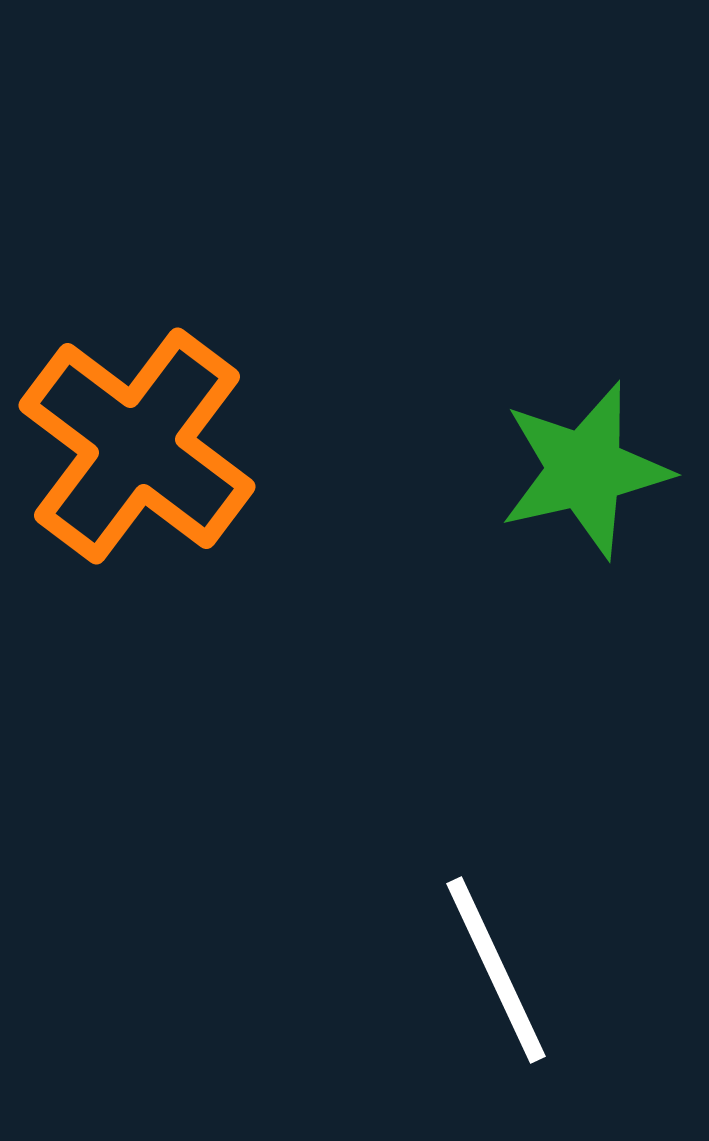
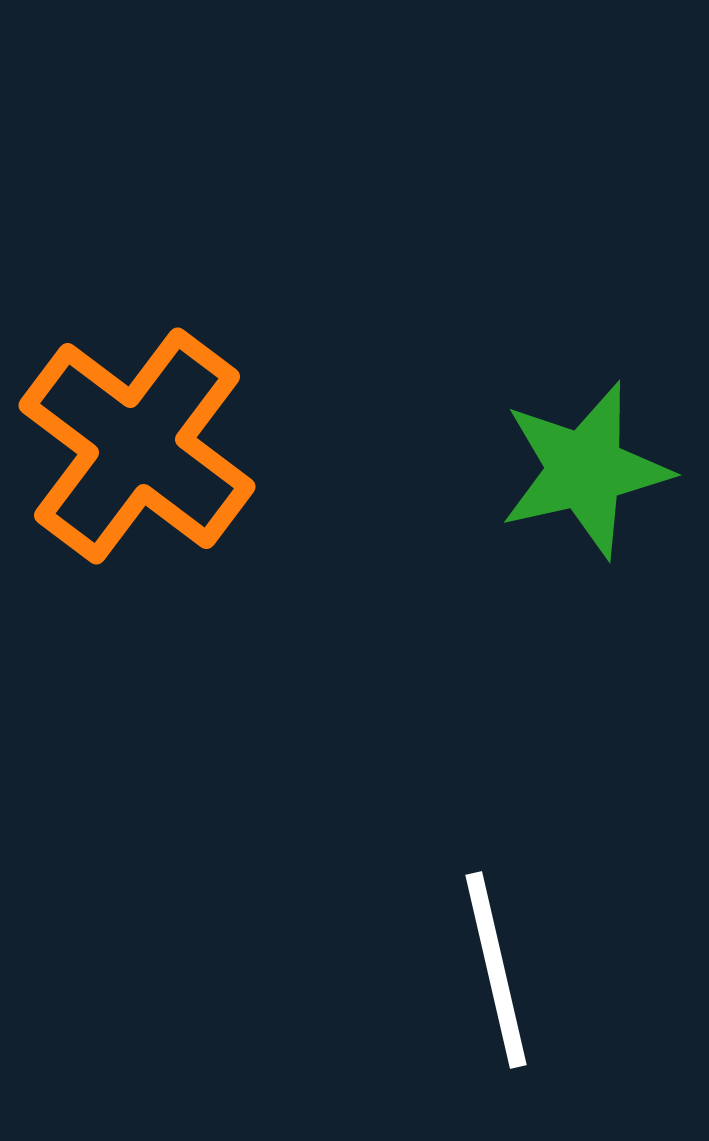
white line: rotated 12 degrees clockwise
